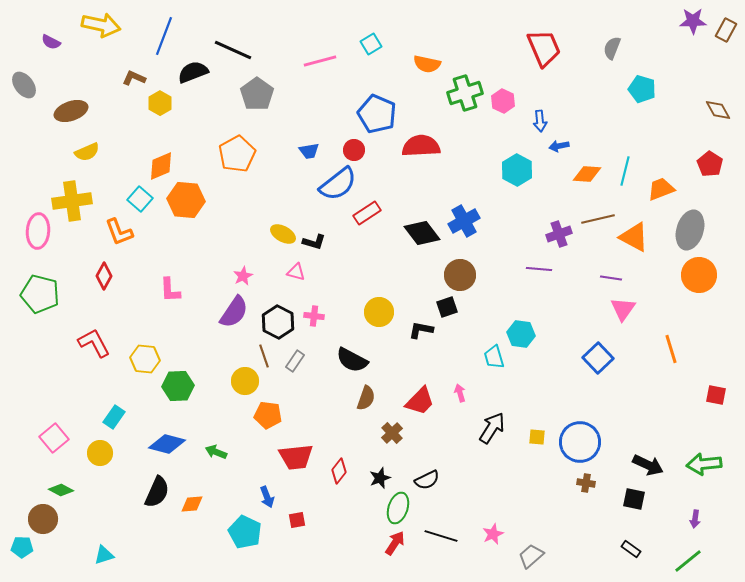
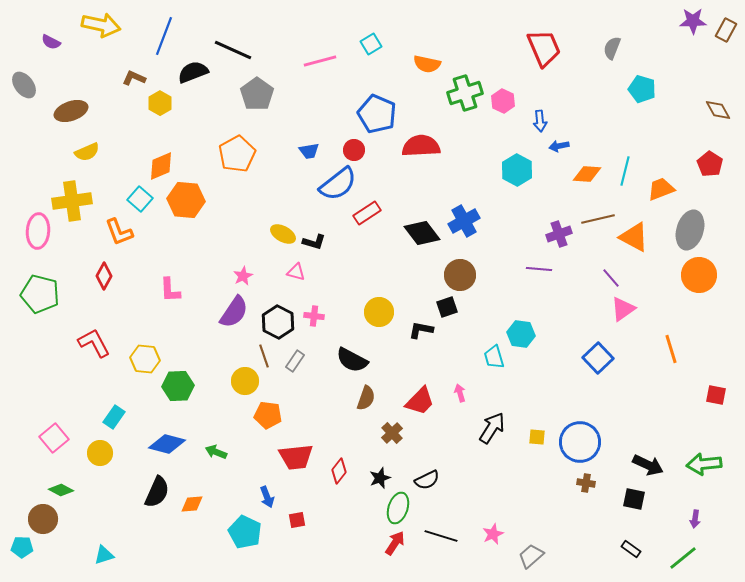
purple line at (611, 278): rotated 40 degrees clockwise
pink triangle at (623, 309): rotated 20 degrees clockwise
green line at (688, 561): moved 5 px left, 3 px up
